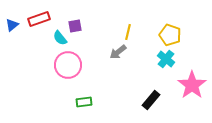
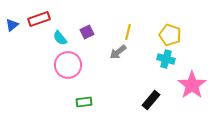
purple square: moved 12 px right, 6 px down; rotated 16 degrees counterclockwise
cyan cross: rotated 24 degrees counterclockwise
